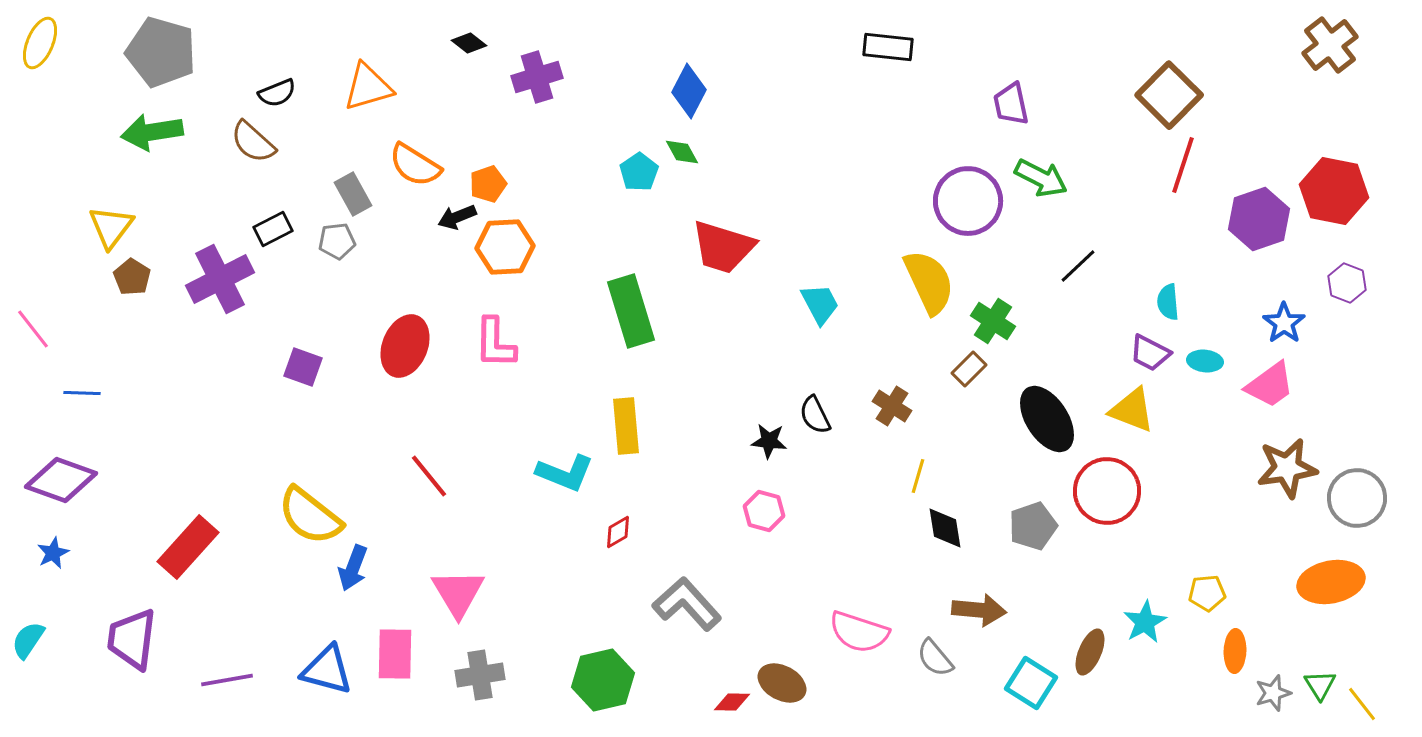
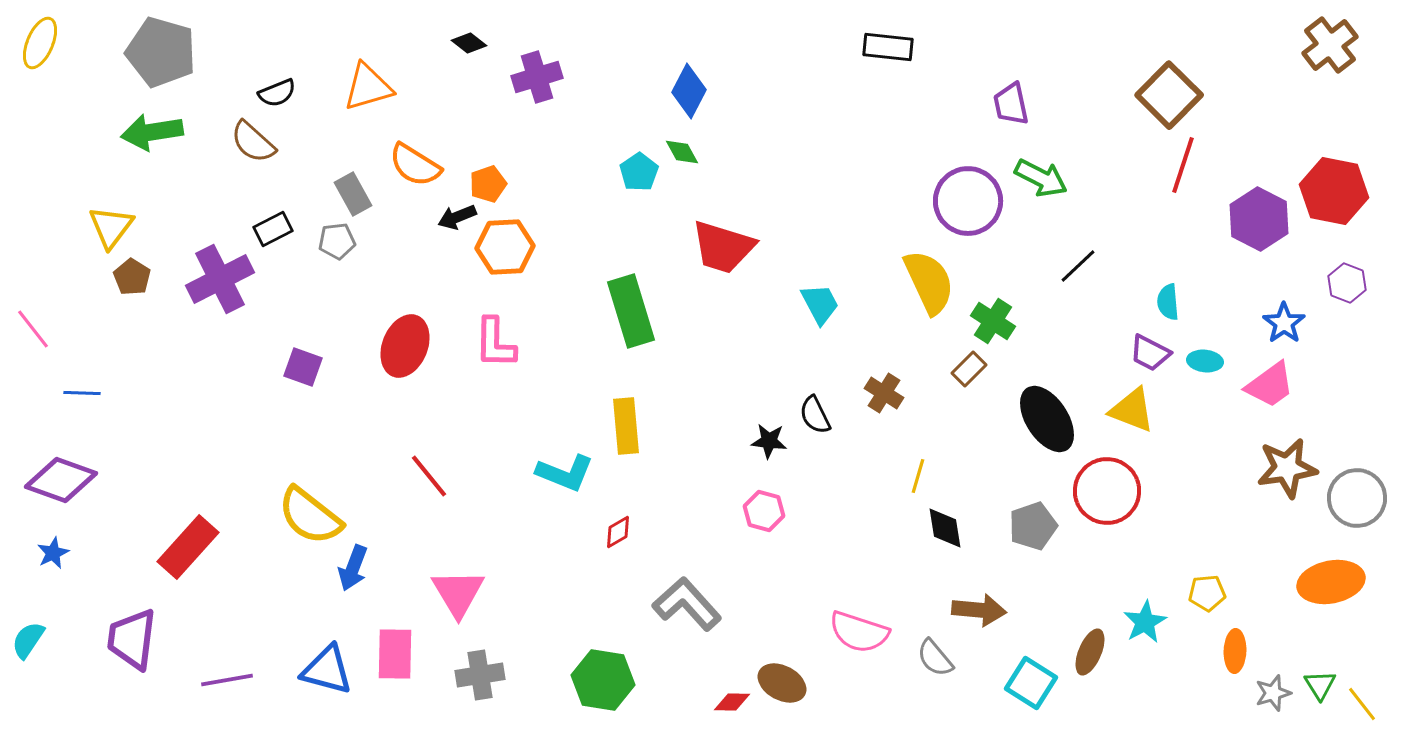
purple hexagon at (1259, 219): rotated 14 degrees counterclockwise
brown cross at (892, 406): moved 8 px left, 13 px up
green hexagon at (603, 680): rotated 22 degrees clockwise
